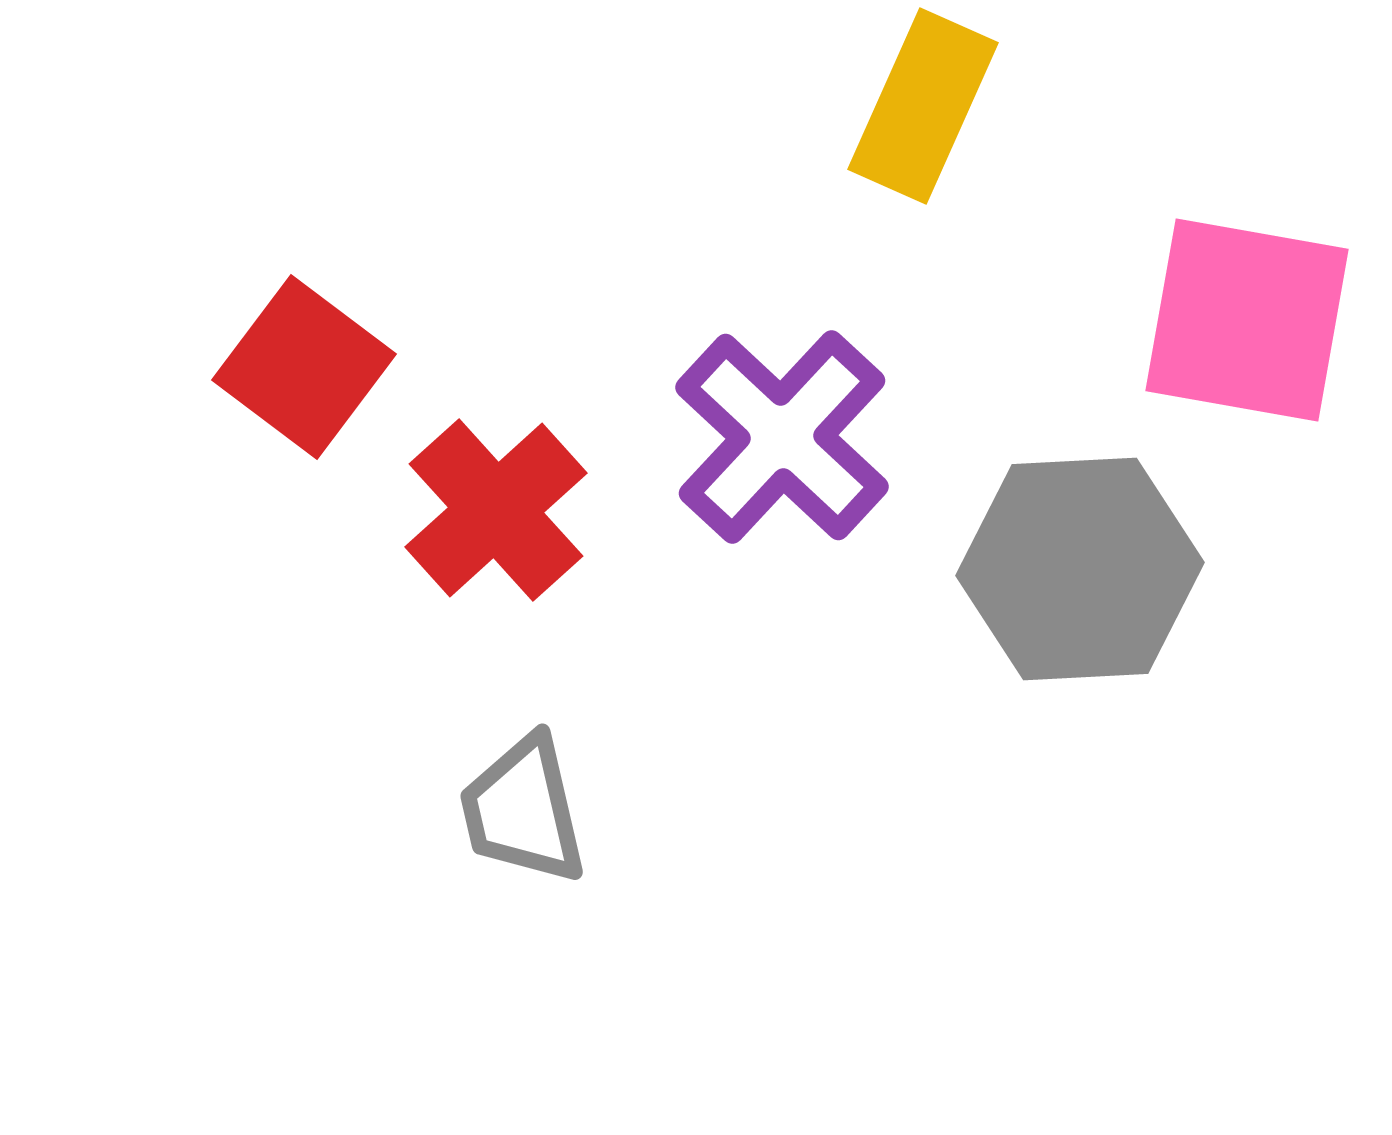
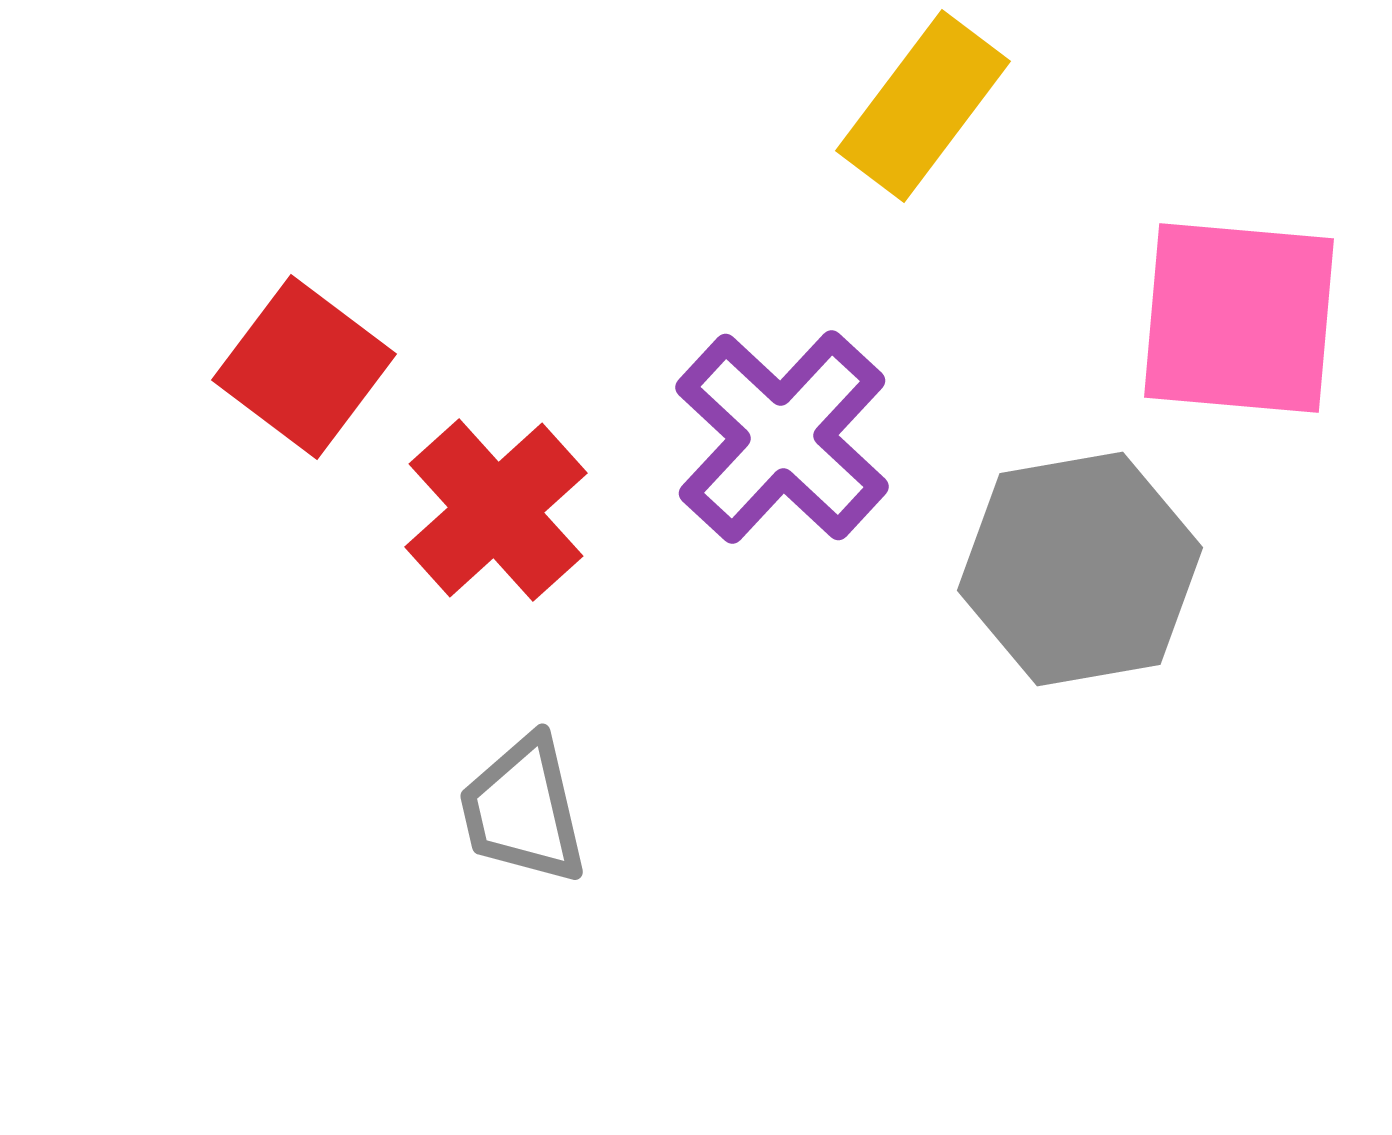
yellow rectangle: rotated 13 degrees clockwise
pink square: moved 8 px left, 2 px up; rotated 5 degrees counterclockwise
gray hexagon: rotated 7 degrees counterclockwise
